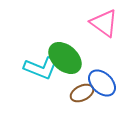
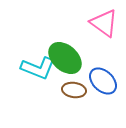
cyan L-shape: moved 3 px left
blue ellipse: moved 1 px right, 2 px up
brown ellipse: moved 8 px left, 3 px up; rotated 35 degrees clockwise
